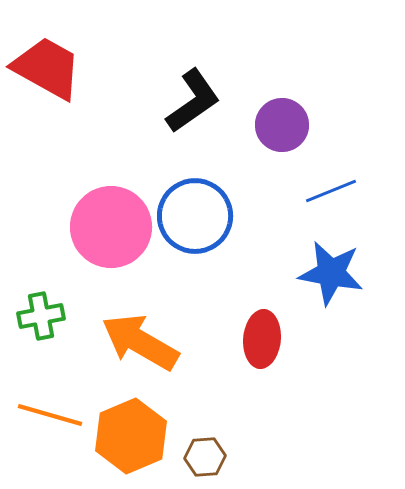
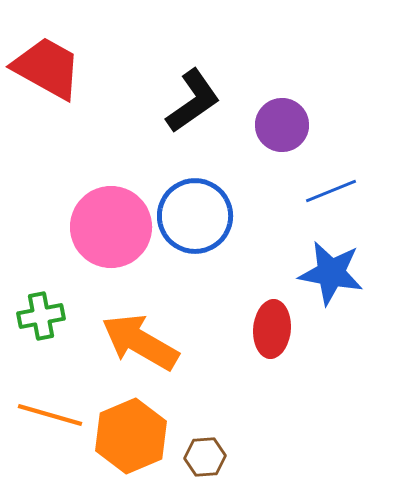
red ellipse: moved 10 px right, 10 px up
